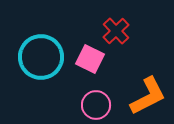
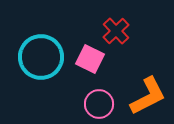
pink circle: moved 3 px right, 1 px up
